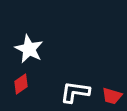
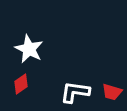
red trapezoid: moved 4 px up
